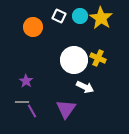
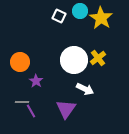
cyan circle: moved 5 px up
orange circle: moved 13 px left, 35 px down
yellow cross: rotated 28 degrees clockwise
purple star: moved 10 px right
white arrow: moved 2 px down
purple line: moved 1 px left
